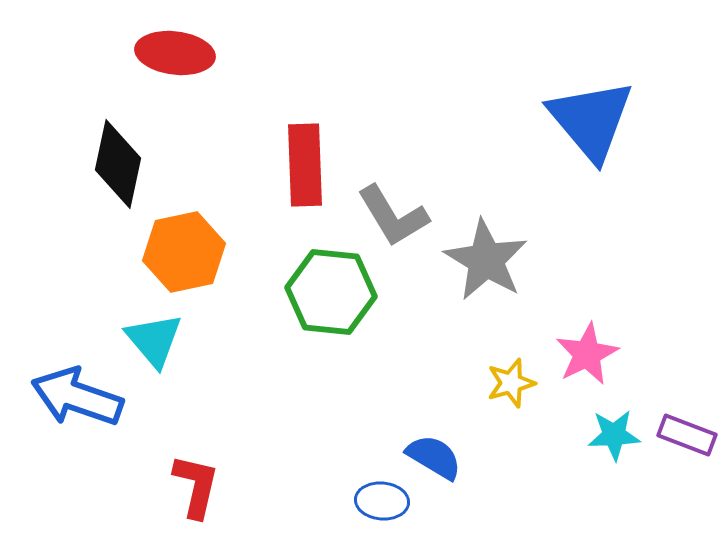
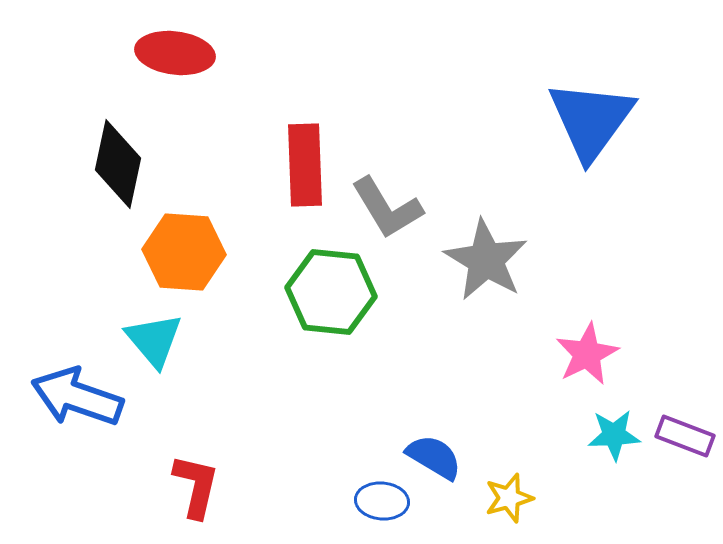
blue triangle: rotated 16 degrees clockwise
gray L-shape: moved 6 px left, 8 px up
orange hexagon: rotated 16 degrees clockwise
yellow star: moved 2 px left, 115 px down
purple rectangle: moved 2 px left, 1 px down
